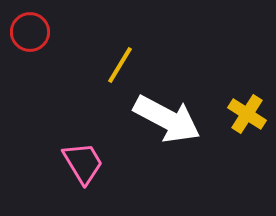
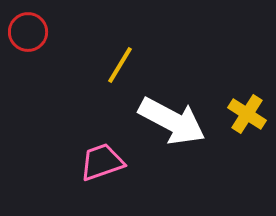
red circle: moved 2 px left
white arrow: moved 5 px right, 2 px down
pink trapezoid: moved 19 px right, 1 px up; rotated 78 degrees counterclockwise
